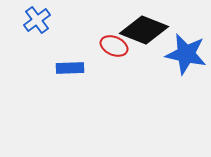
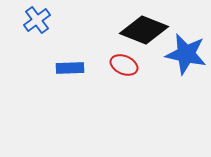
red ellipse: moved 10 px right, 19 px down
